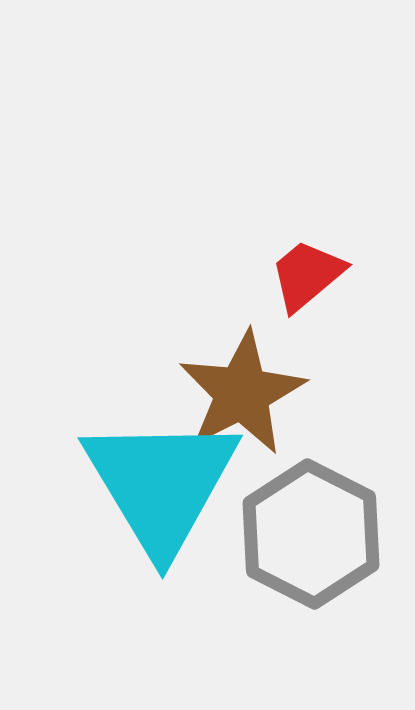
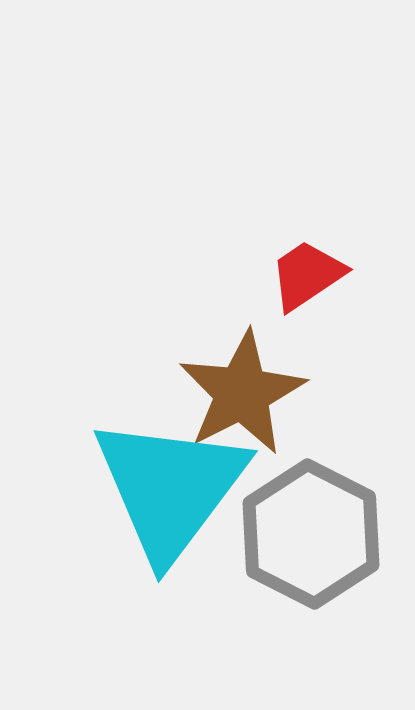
red trapezoid: rotated 6 degrees clockwise
cyan triangle: moved 9 px right, 4 px down; rotated 8 degrees clockwise
